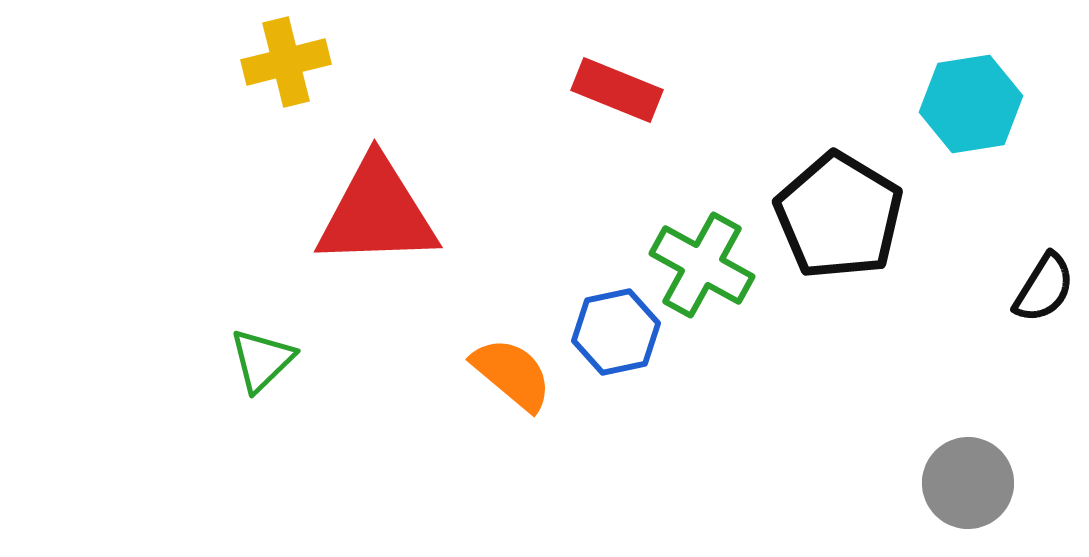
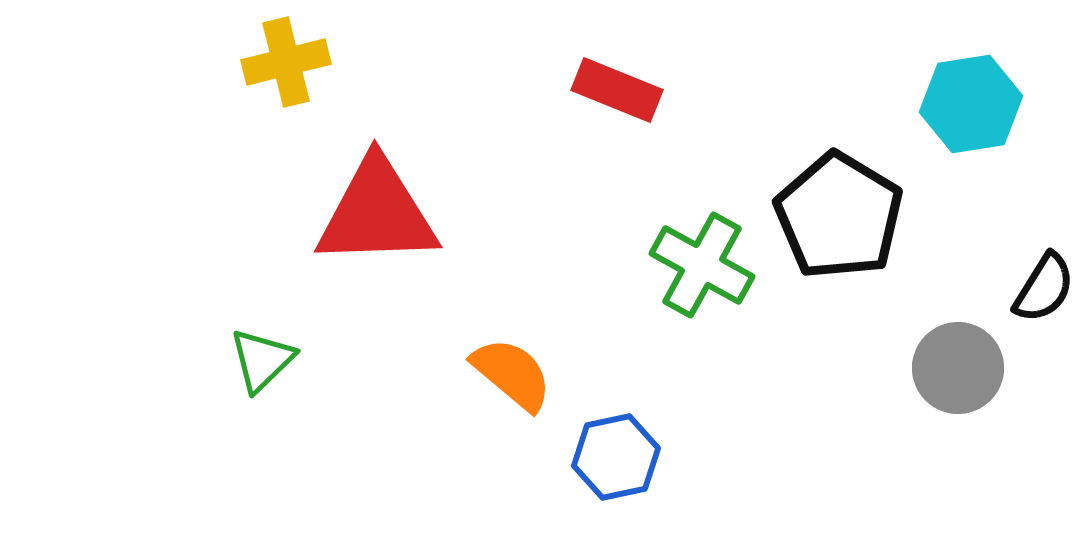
blue hexagon: moved 125 px down
gray circle: moved 10 px left, 115 px up
